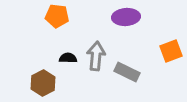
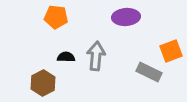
orange pentagon: moved 1 px left, 1 px down
black semicircle: moved 2 px left, 1 px up
gray rectangle: moved 22 px right
